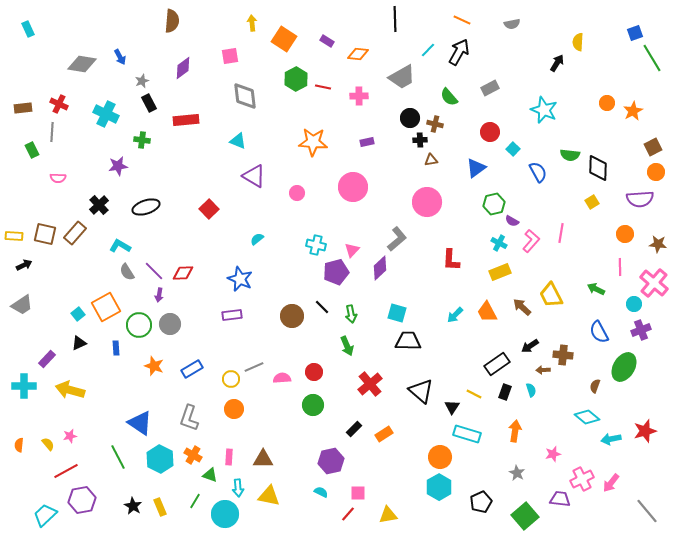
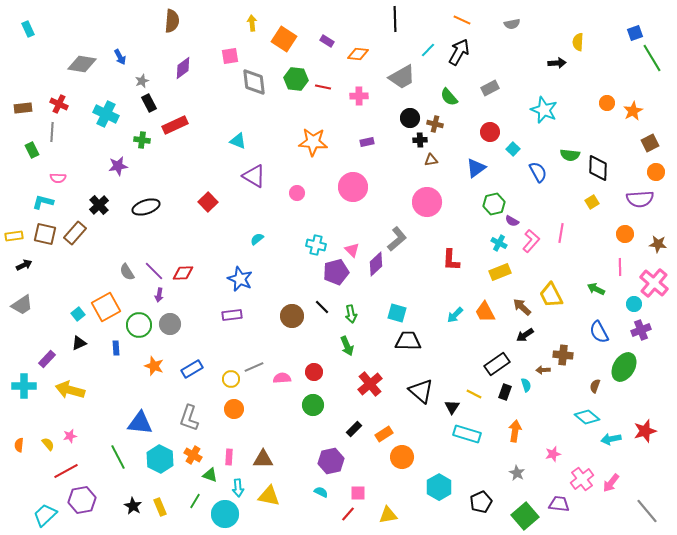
black arrow at (557, 63): rotated 54 degrees clockwise
green hexagon at (296, 79): rotated 25 degrees counterclockwise
gray diamond at (245, 96): moved 9 px right, 14 px up
red rectangle at (186, 120): moved 11 px left, 5 px down; rotated 20 degrees counterclockwise
brown square at (653, 147): moved 3 px left, 4 px up
red square at (209, 209): moved 1 px left, 7 px up
yellow rectangle at (14, 236): rotated 12 degrees counterclockwise
cyan L-shape at (120, 246): moved 77 px left, 44 px up; rotated 15 degrees counterclockwise
pink triangle at (352, 250): rotated 28 degrees counterclockwise
purple diamond at (380, 268): moved 4 px left, 4 px up
orange trapezoid at (487, 312): moved 2 px left
black arrow at (530, 346): moved 5 px left, 11 px up
cyan semicircle at (531, 390): moved 5 px left, 5 px up
blue triangle at (140, 423): rotated 28 degrees counterclockwise
orange circle at (440, 457): moved 38 px left
pink cross at (582, 479): rotated 10 degrees counterclockwise
purple trapezoid at (560, 499): moved 1 px left, 5 px down
